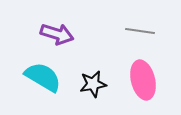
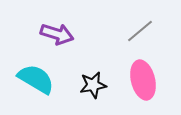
gray line: rotated 48 degrees counterclockwise
cyan semicircle: moved 7 px left, 2 px down
black star: moved 1 px down
